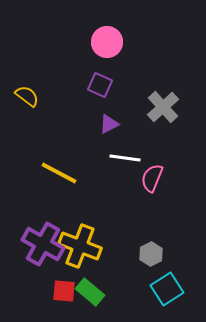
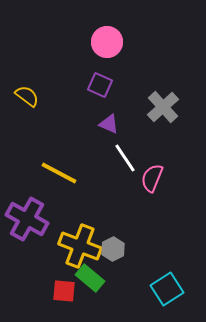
purple triangle: rotated 50 degrees clockwise
white line: rotated 48 degrees clockwise
purple cross: moved 16 px left, 25 px up
gray hexagon: moved 38 px left, 5 px up
green rectangle: moved 14 px up
